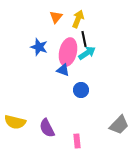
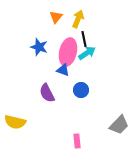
purple semicircle: moved 35 px up
